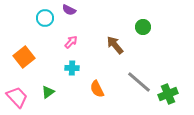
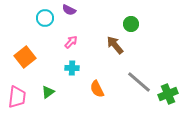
green circle: moved 12 px left, 3 px up
orange square: moved 1 px right
pink trapezoid: rotated 50 degrees clockwise
